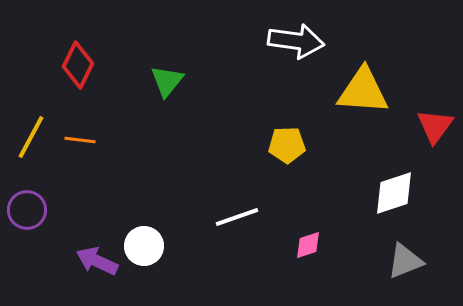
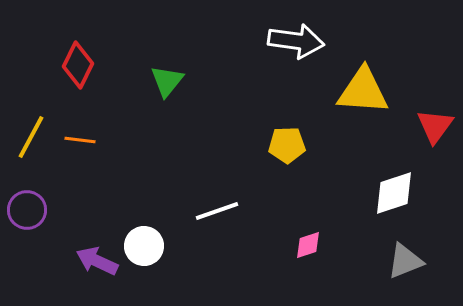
white line: moved 20 px left, 6 px up
